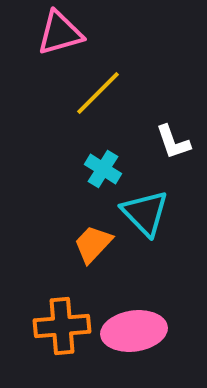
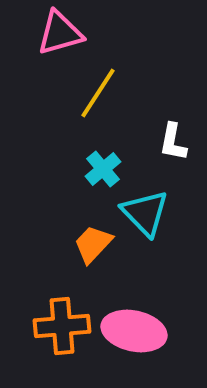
yellow line: rotated 12 degrees counterclockwise
white L-shape: rotated 30 degrees clockwise
cyan cross: rotated 18 degrees clockwise
pink ellipse: rotated 20 degrees clockwise
